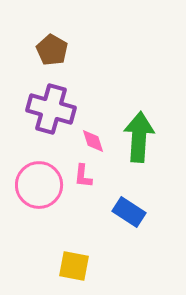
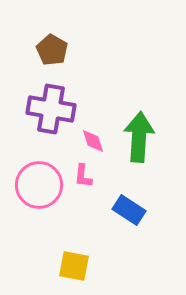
purple cross: rotated 6 degrees counterclockwise
blue rectangle: moved 2 px up
